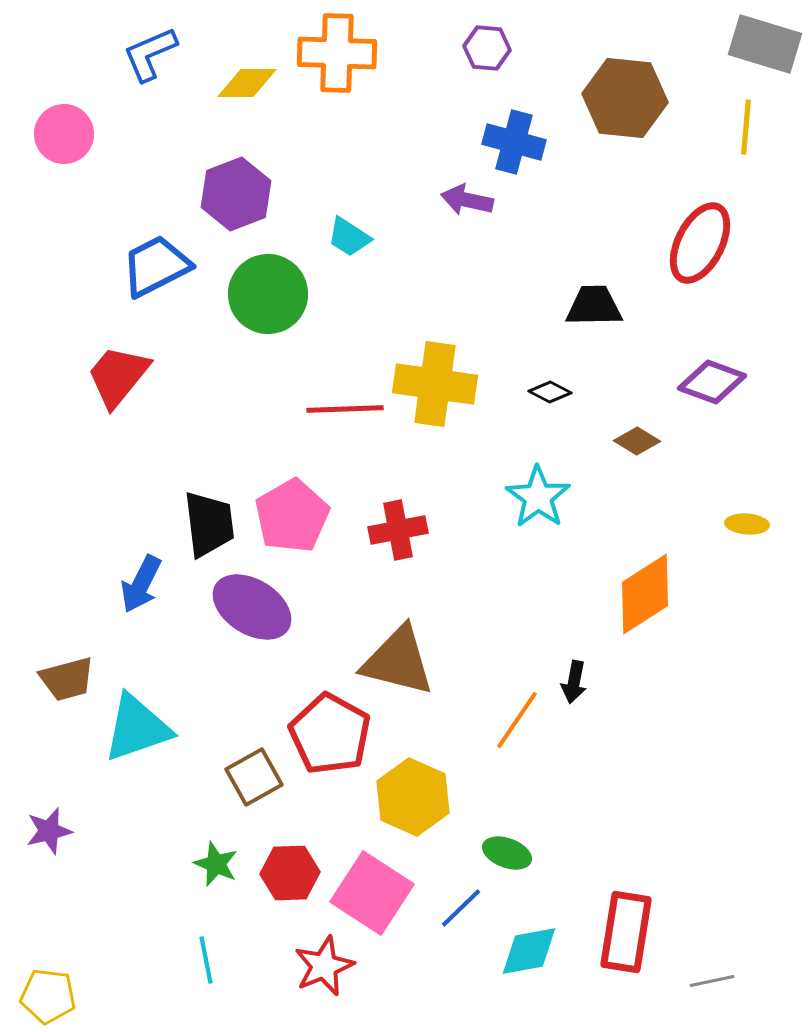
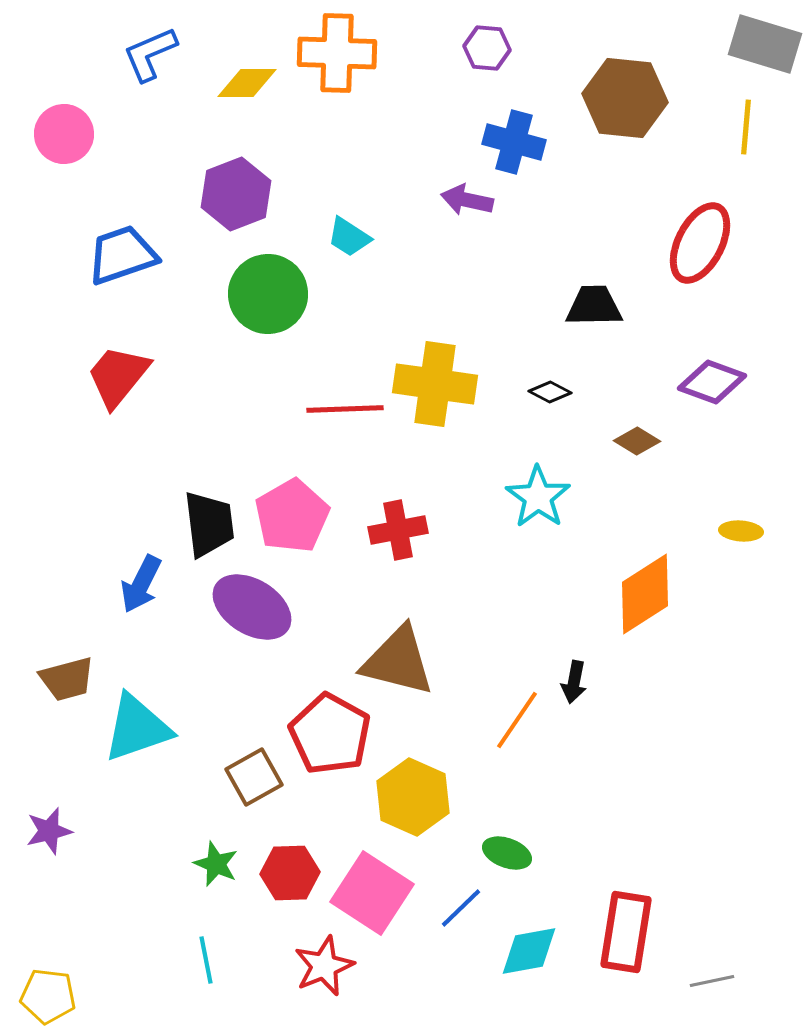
blue trapezoid at (156, 266): moved 34 px left, 11 px up; rotated 8 degrees clockwise
yellow ellipse at (747, 524): moved 6 px left, 7 px down
